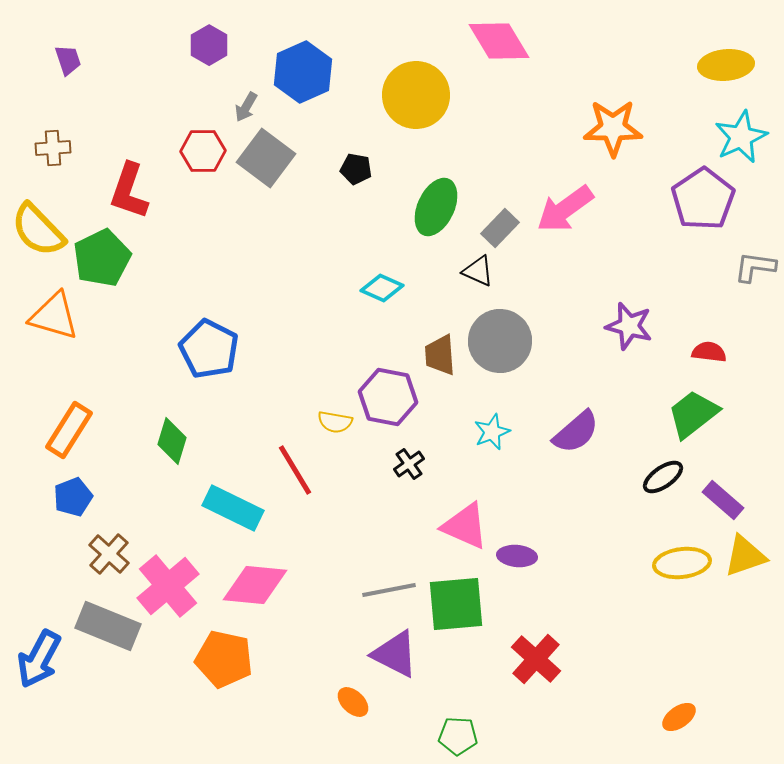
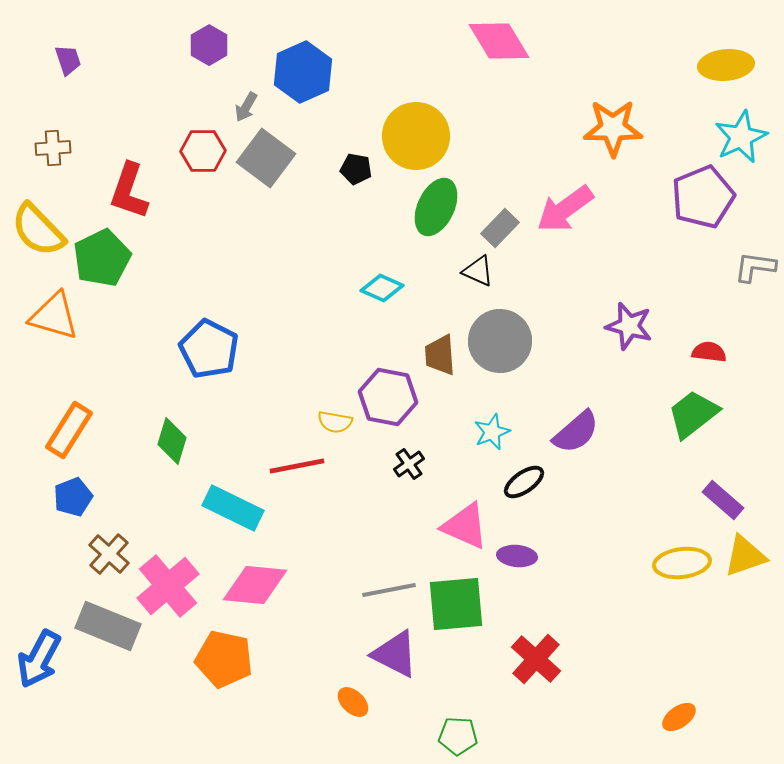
yellow circle at (416, 95): moved 41 px down
purple pentagon at (703, 199): moved 2 px up; rotated 12 degrees clockwise
red line at (295, 470): moved 2 px right, 4 px up; rotated 70 degrees counterclockwise
black ellipse at (663, 477): moved 139 px left, 5 px down
